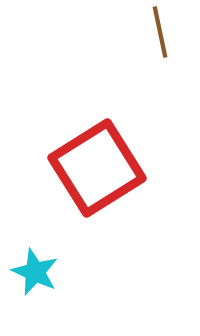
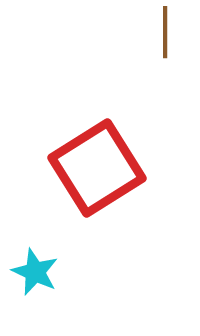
brown line: moved 5 px right; rotated 12 degrees clockwise
